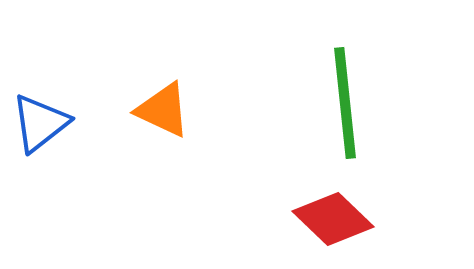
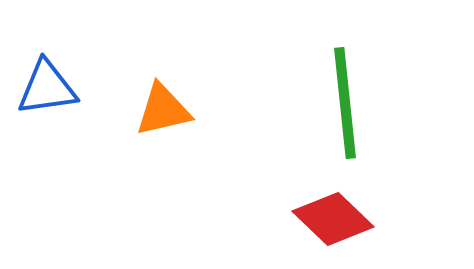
orange triangle: rotated 38 degrees counterclockwise
blue triangle: moved 7 px right, 35 px up; rotated 30 degrees clockwise
